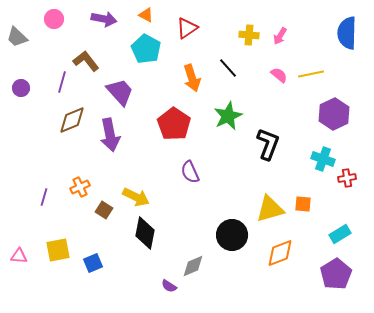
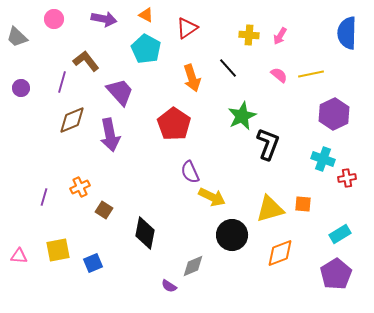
green star at (228, 116): moved 14 px right
yellow arrow at (136, 197): moved 76 px right
